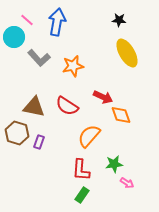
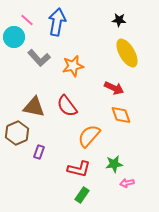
red arrow: moved 11 px right, 9 px up
red semicircle: rotated 20 degrees clockwise
brown hexagon: rotated 20 degrees clockwise
purple rectangle: moved 10 px down
red L-shape: moved 2 px left, 1 px up; rotated 80 degrees counterclockwise
pink arrow: rotated 136 degrees clockwise
